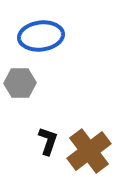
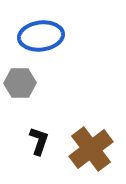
black L-shape: moved 9 px left
brown cross: moved 2 px right, 2 px up
